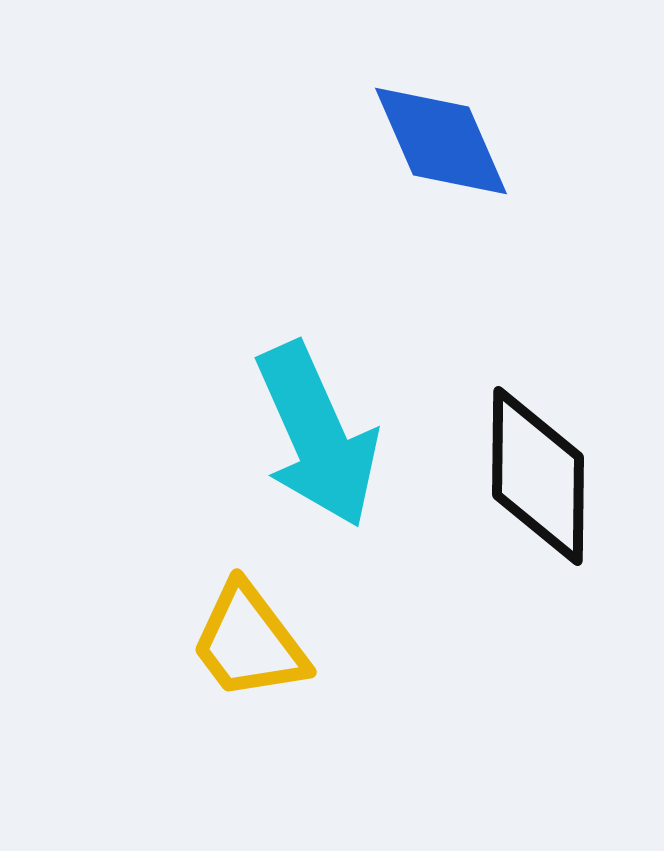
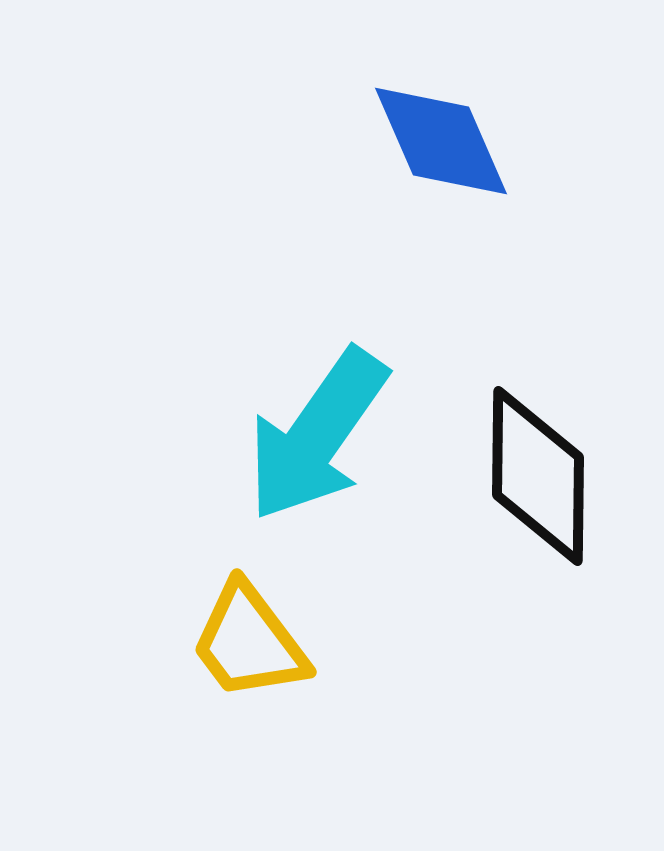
cyan arrow: rotated 59 degrees clockwise
